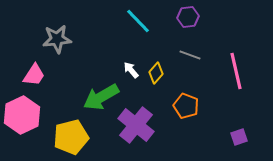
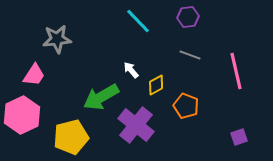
yellow diamond: moved 12 px down; rotated 20 degrees clockwise
